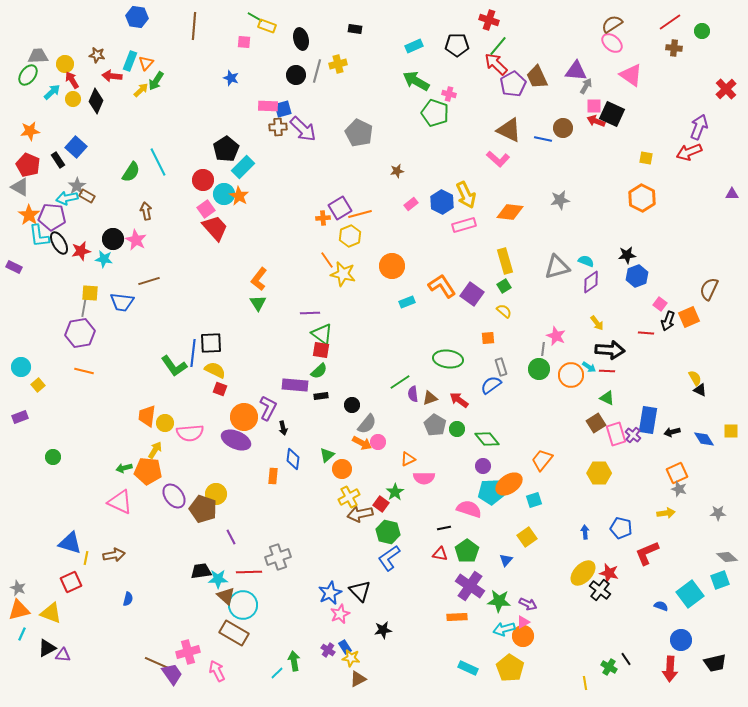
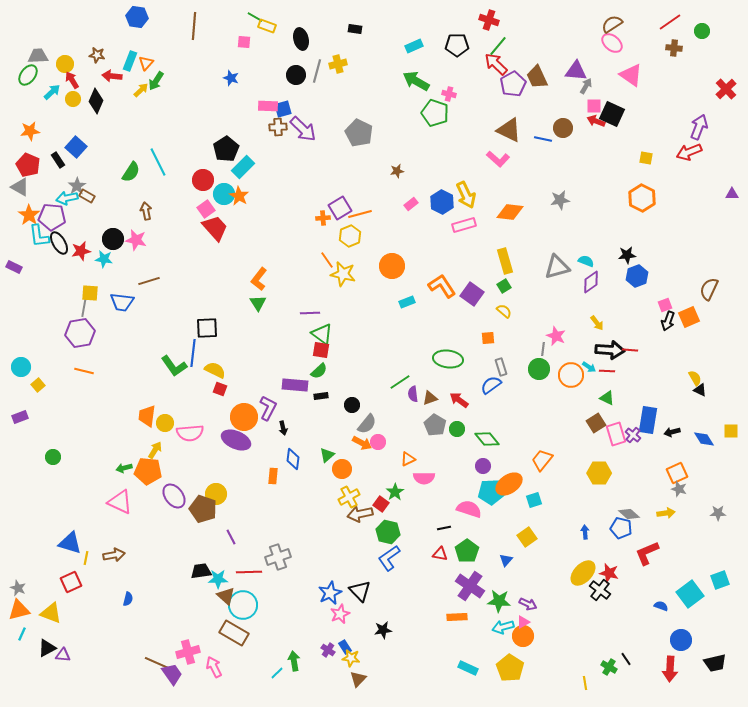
pink star at (136, 240): rotated 15 degrees counterclockwise
pink square at (660, 304): moved 5 px right, 1 px down; rotated 32 degrees clockwise
red line at (646, 333): moved 16 px left, 17 px down
black square at (211, 343): moved 4 px left, 15 px up
gray diamond at (727, 557): moved 98 px left, 43 px up
cyan arrow at (504, 629): moved 1 px left, 2 px up
pink arrow at (217, 671): moved 3 px left, 4 px up
brown triangle at (358, 679): rotated 18 degrees counterclockwise
